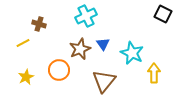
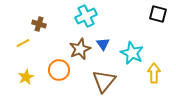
black square: moved 5 px left; rotated 12 degrees counterclockwise
